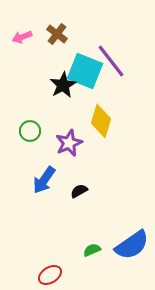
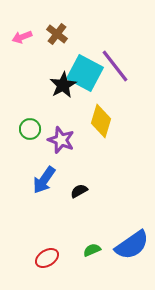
purple line: moved 4 px right, 5 px down
cyan square: moved 2 px down; rotated 6 degrees clockwise
green circle: moved 2 px up
purple star: moved 8 px left, 3 px up; rotated 28 degrees counterclockwise
red ellipse: moved 3 px left, 17 px up
